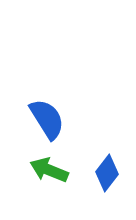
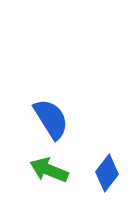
blue semicircle: moved 4 px right
